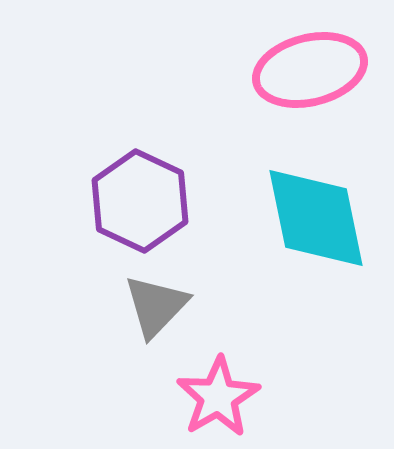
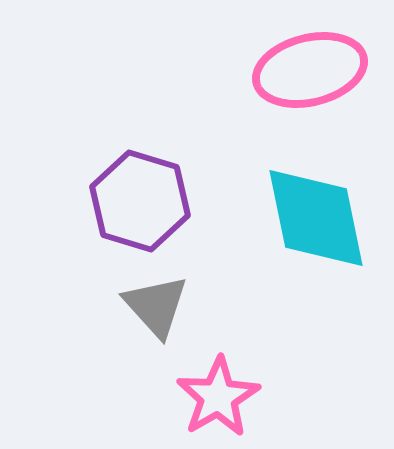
purple hexagon: rotated 8 degrees counterclockwise
gray triangle: rotated 26 degrees counterclockwise
